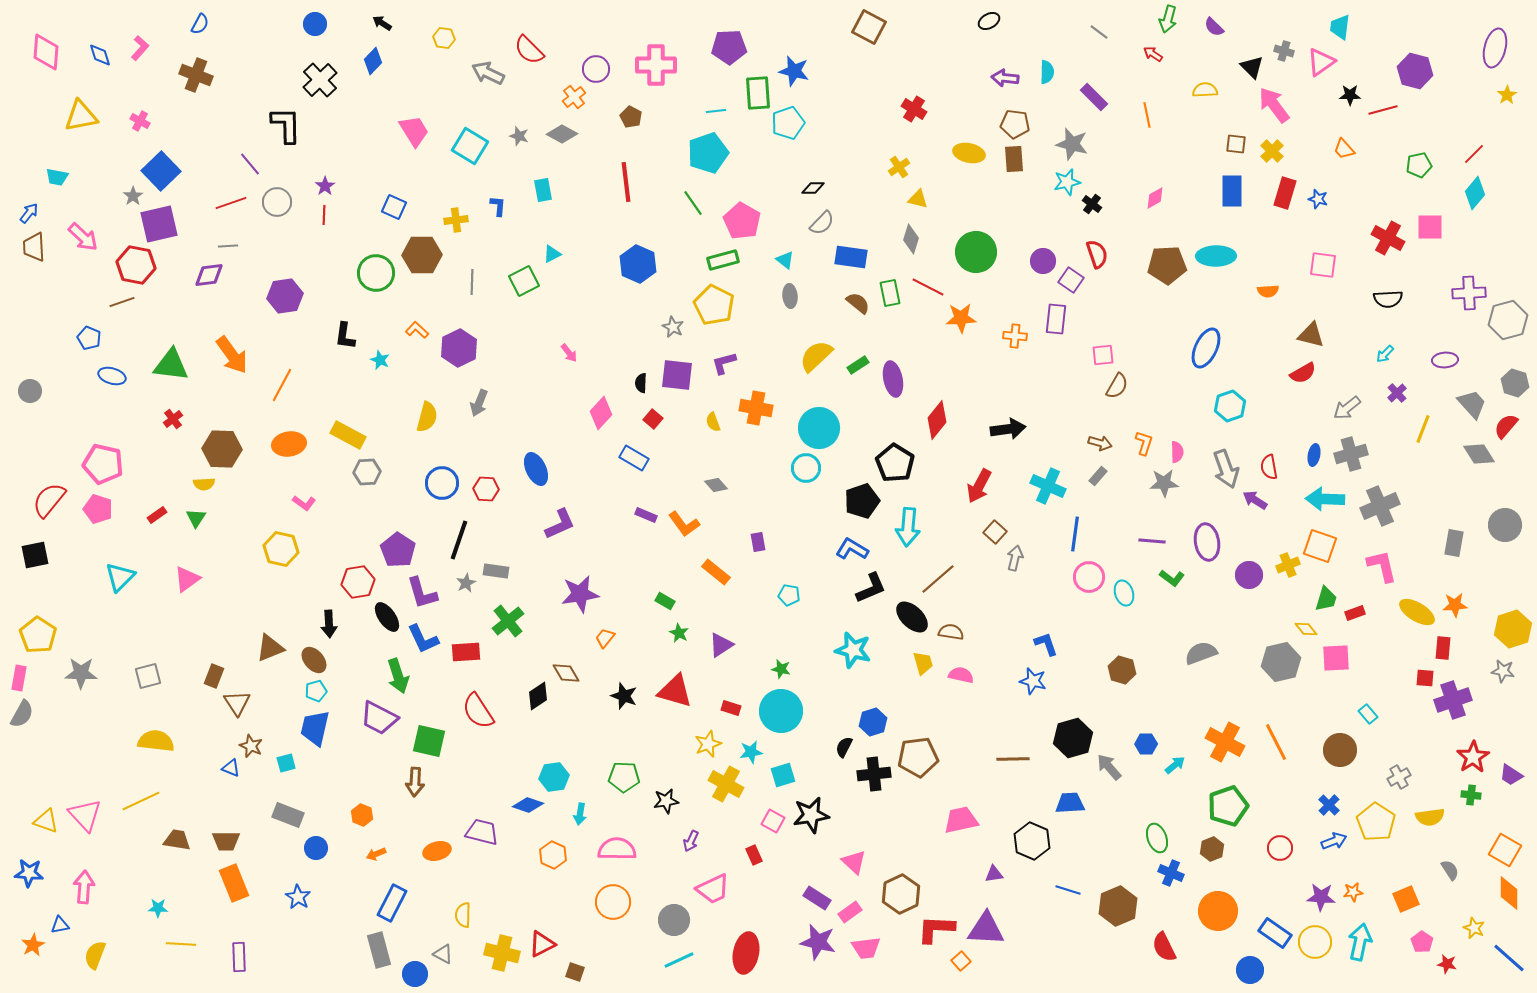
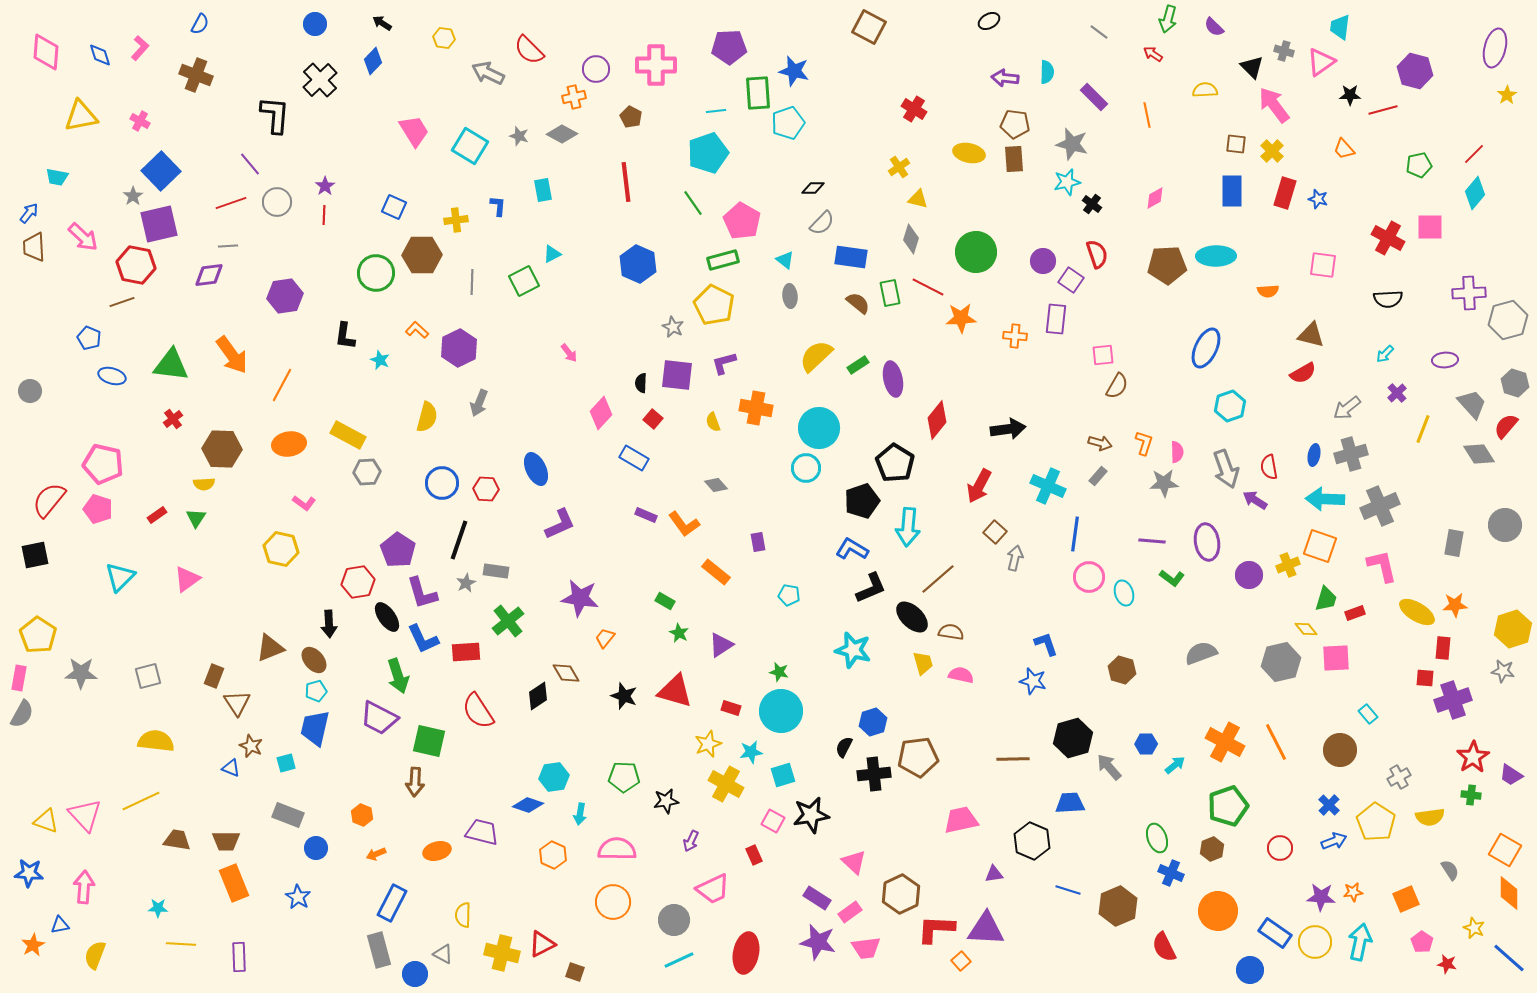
orange cross at (574, 97): rotated 25 degrees clockwise
black L-shape at (286, 125): moved 11 px left, 10 px up; rotated 6 degrees clockwise
purple star at (580, 594): moved 4 px down; rotated 18 degrees clockwise
green star at (781, 669): moved 2 px left, 3 px down
